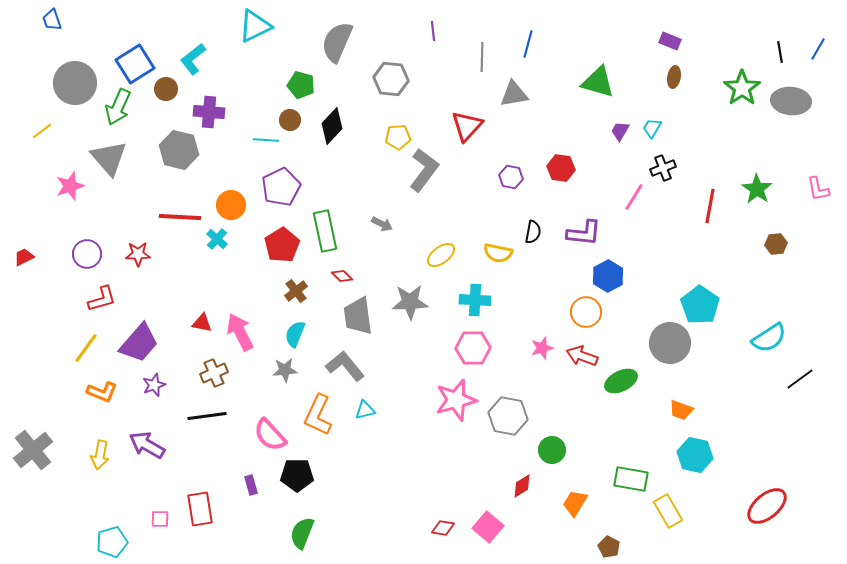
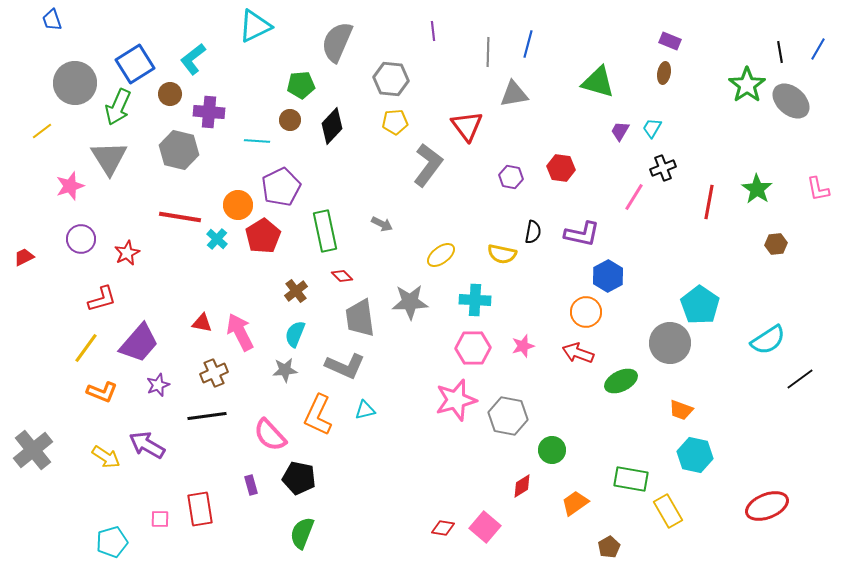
gray line at (482, 57): moved 6 px right, 5 px up
brown ellipse at (674, 77): moved 10 px left, 4 px up
green pentagon at (301, 85): rotated 20 degrees counterclockwise
green star at (742, 88): moved 5 px right, 3 px up
brown circle at (166, 89): moved 4 px right, 5 px down
gray ellipse at (791, 101): rotated 36 degrees clockwise
red triangle at (467, 126): rotated 20 degrees counterclockwise
yellow pentagon at (398, 137): moved 3 px left, 15 px up
cyan line at (266, 140): moved 9 px left, 1 px down
gray triangle at (109, 158): rotated 9 degrees clockwise
gray L-shape at (424, 170): moved 4 px right, 5 px up
orange circle at (231, 205): moved 7 px right
red line at (710, 206): moved 1 px left, 4 px up
red line at (180, 217): rotated 6 degrees clockwise
purple L-shape at (584, 233): moved 2 px left, 1 px down; rotated 6 degrees clockwise
red pentagon at (282, 245): moved 19 px left, 9 px up
yellow semicircle at (498, 253): moved 4 px right, 1 px down
purple circle at (87, 254): moved 6 px left, 15 px up
red star at (138, 254): moved 11 px left, 1 px up; rotated 25 degrees counterclockwise
gray trapezoid at (358, 316): moved 2 px right, 2 px down
cyan semicircle at (769, 338): moved 1 px left, 2 px down
pink star at (542, 348): moved 19 px left, 2 px up
red arrow at (582, 356): moved 4 px left, 3 px up
gray L-shape at (345, 366): rotated 153 degrees clockwise
purple star at (154, 385): moved 4 px right
yellow arrow at (100, 455): moved 6 px right, 2 px down; rotated 68 degrees counterclockwise
black pentagon at (297, 475): moved 2 px right, 3 px down; rotated 12 degrees clockwise
orange trapezoid at (575, 503): rotated 24 degrees clockwise
red ellipse at (767, 506): rotated 18 degrees clockwise
pink square at (488, 527): moved 3 px left
brown pentagon at (609, 547): rotated 15 degrees clockwise
